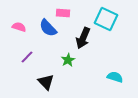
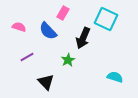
pink rectangle: rotated 64 degrees counterclockwise
blue semicircle: moved 3 px down
purple line: rotated 16 degrees clockwise
